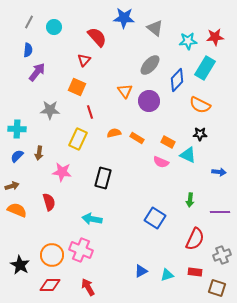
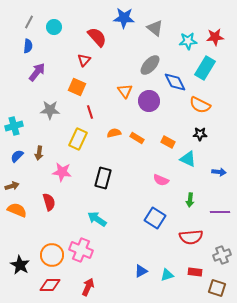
blue semicircle at (28, 50): moved 4 px up
blue diamond at (177, 80): moved 2 px left, 2 px down; rotated 70 degrees counterclockwise
cyan cross at (17, 129): moved 3 px left, 3 px up; rotated 18 degrees counterclockwise
cyan triangle at (188, 155): moved 4 px down
pink semicircle at (161, 162): moved 18 px down
cyan arrow at (92, 219): moved 5 px right; rotated 24 degrees clockwise
red semicircle at (195, 239): moved 4 px left, 2 px up; rotated 60 degrees clockwise
red arrow at (88, 287): rotated 54 degrees clockwise
